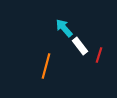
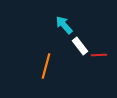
cyan arrow: moved 3 px up
red line: rotated 70 degrees clockwise
